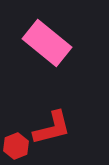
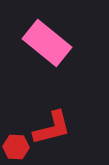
red hexagon: moved 1 px down; rotated 25 degrees clockwise
